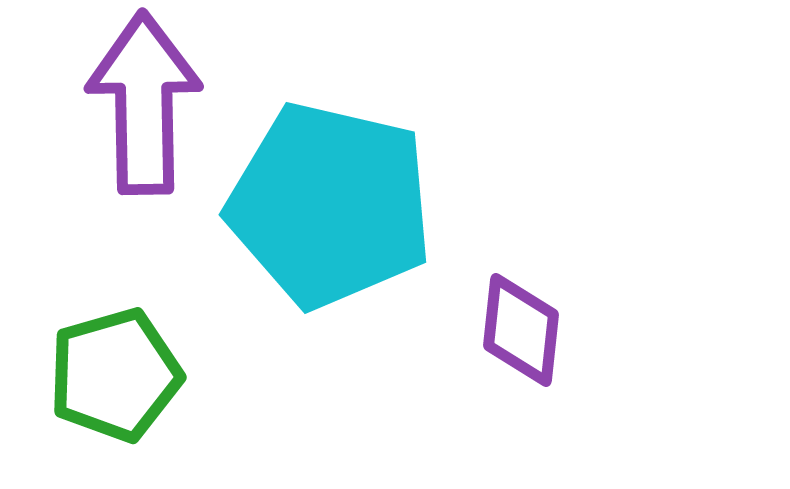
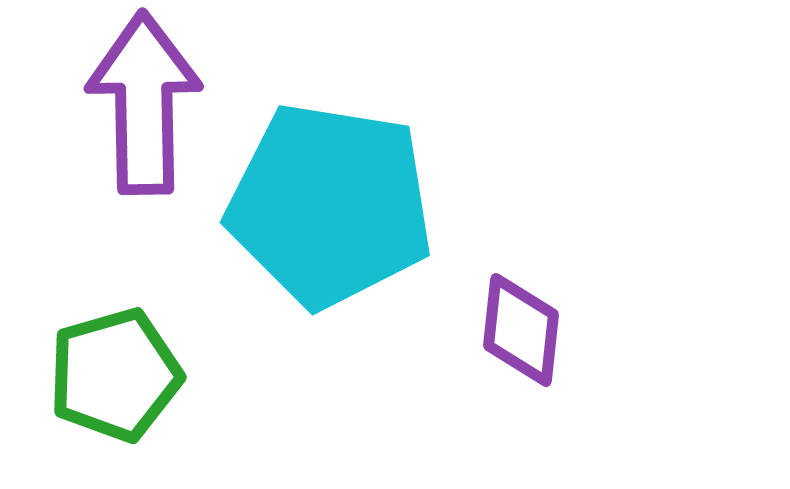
cyan pentagon: rotated 4 degrees counterclockwise
